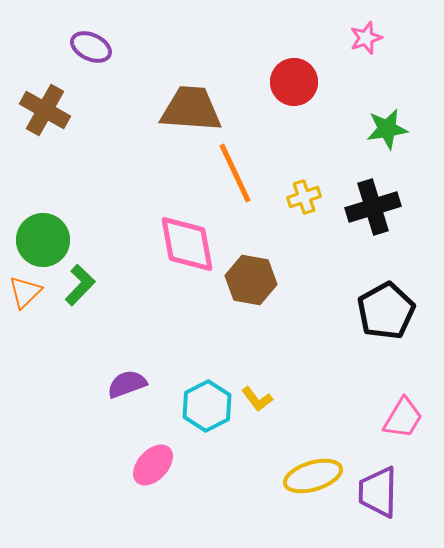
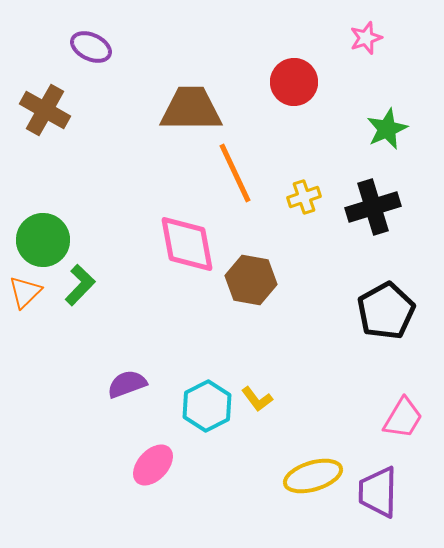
brown trapezoid: rotated 4 degrees counterclockwise
green star: rotated 15 degrees counterclockwise
